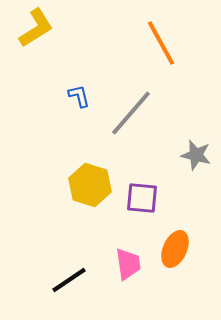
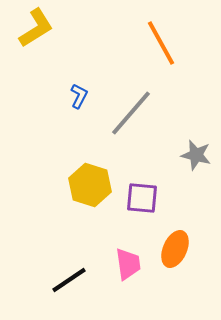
blue L-shape: rotated 40 degrees clockwise
